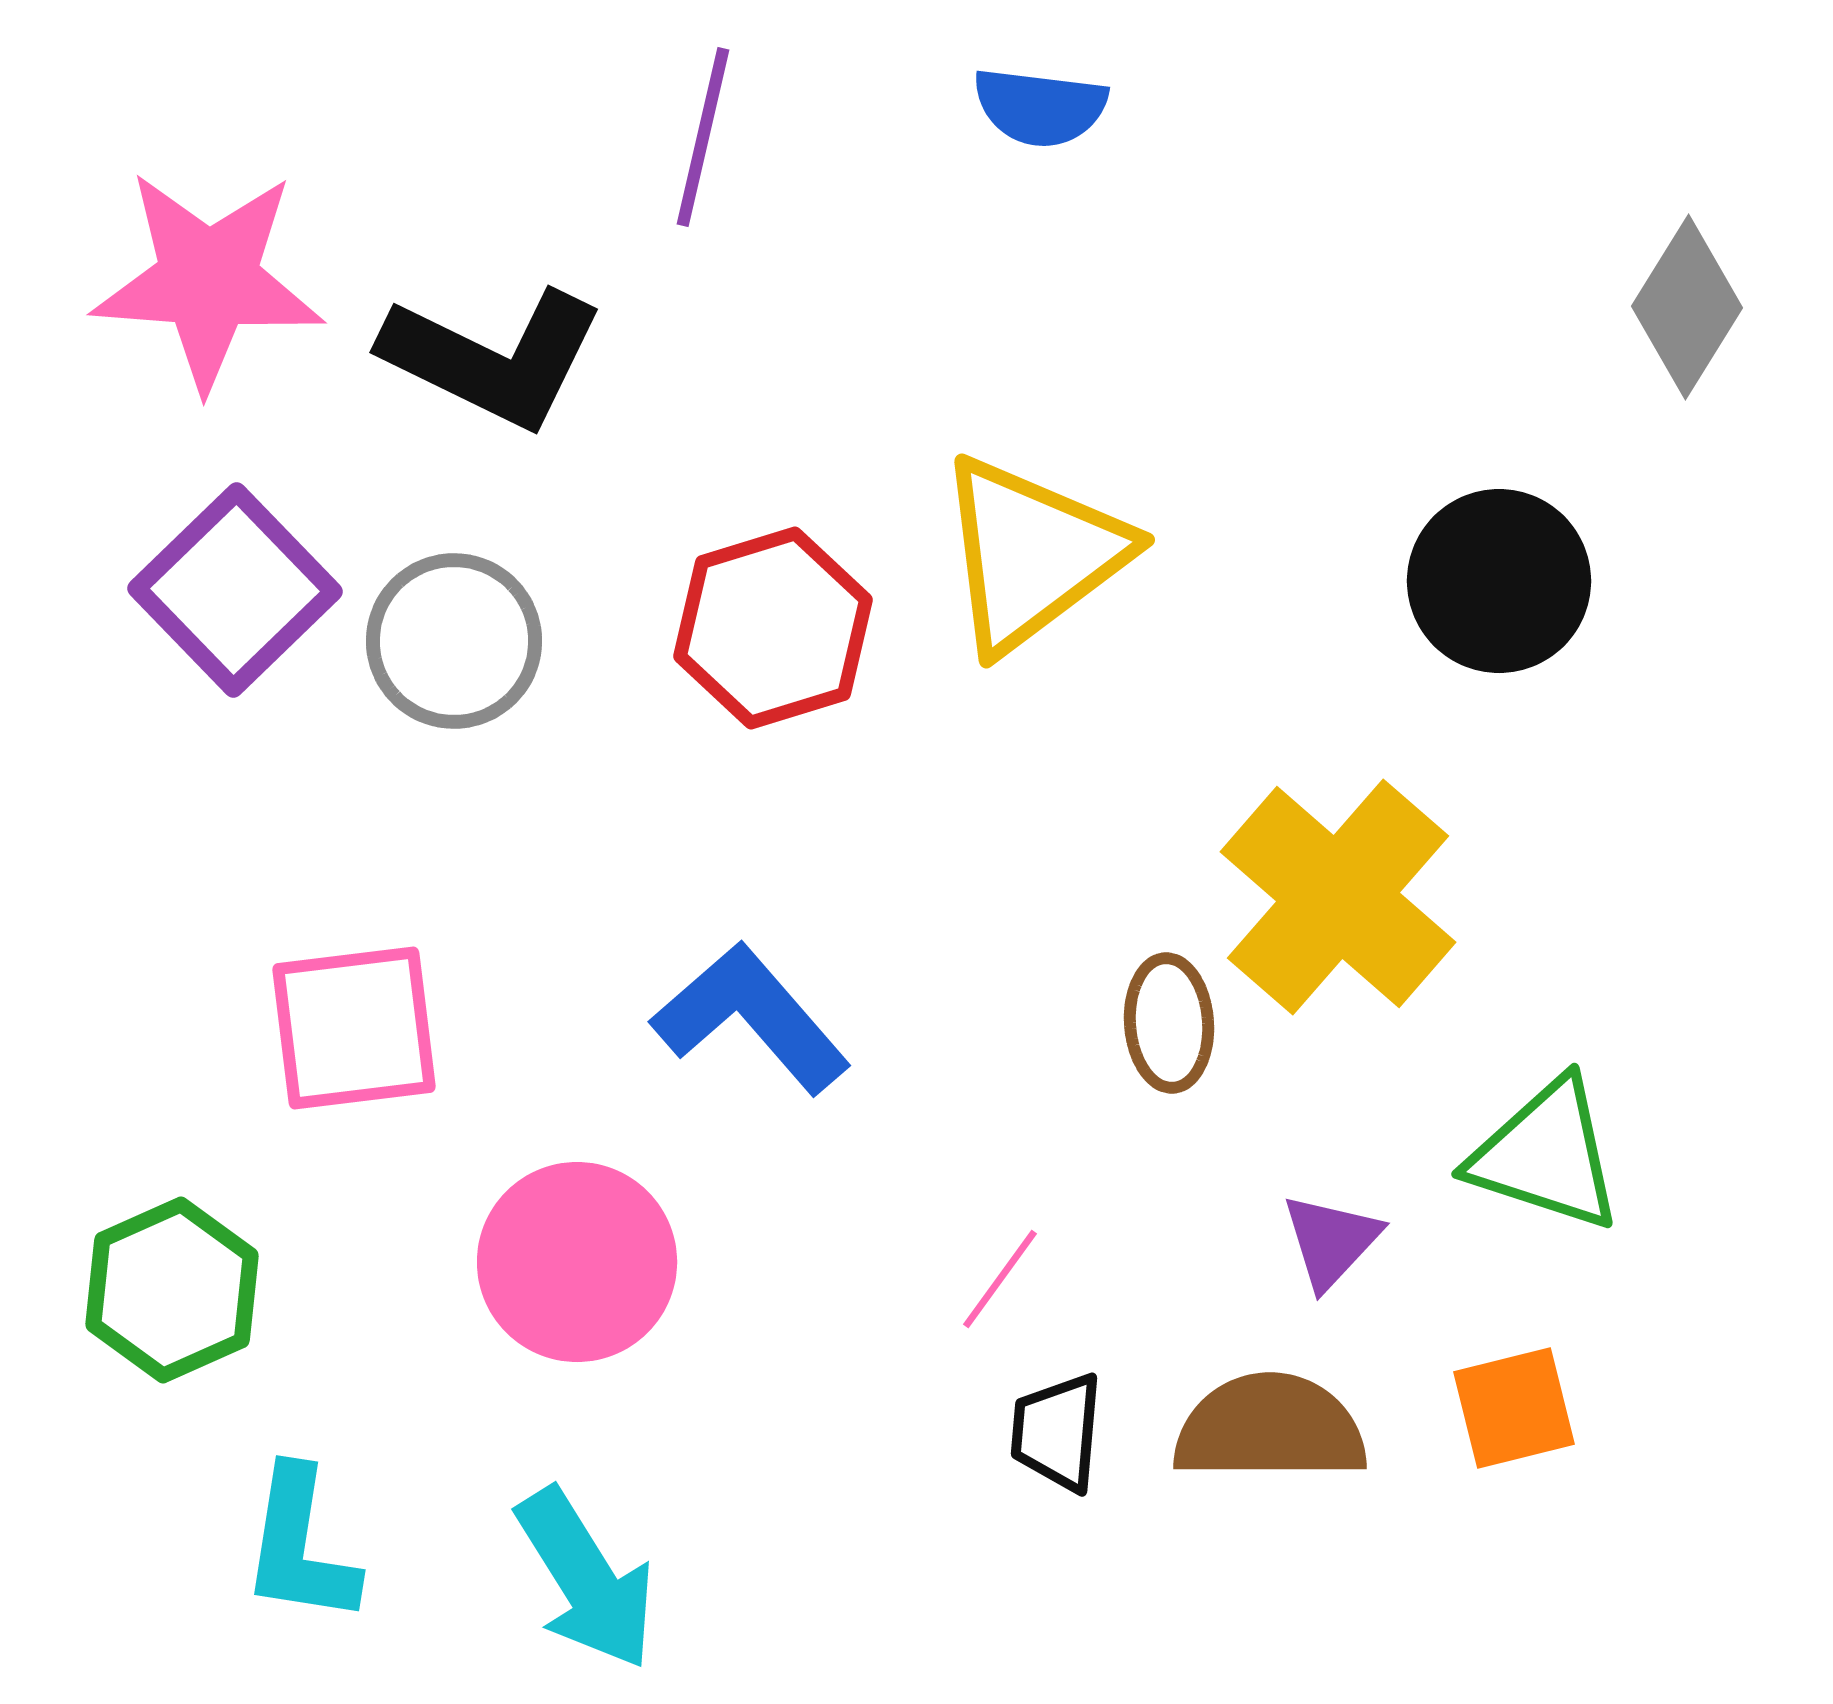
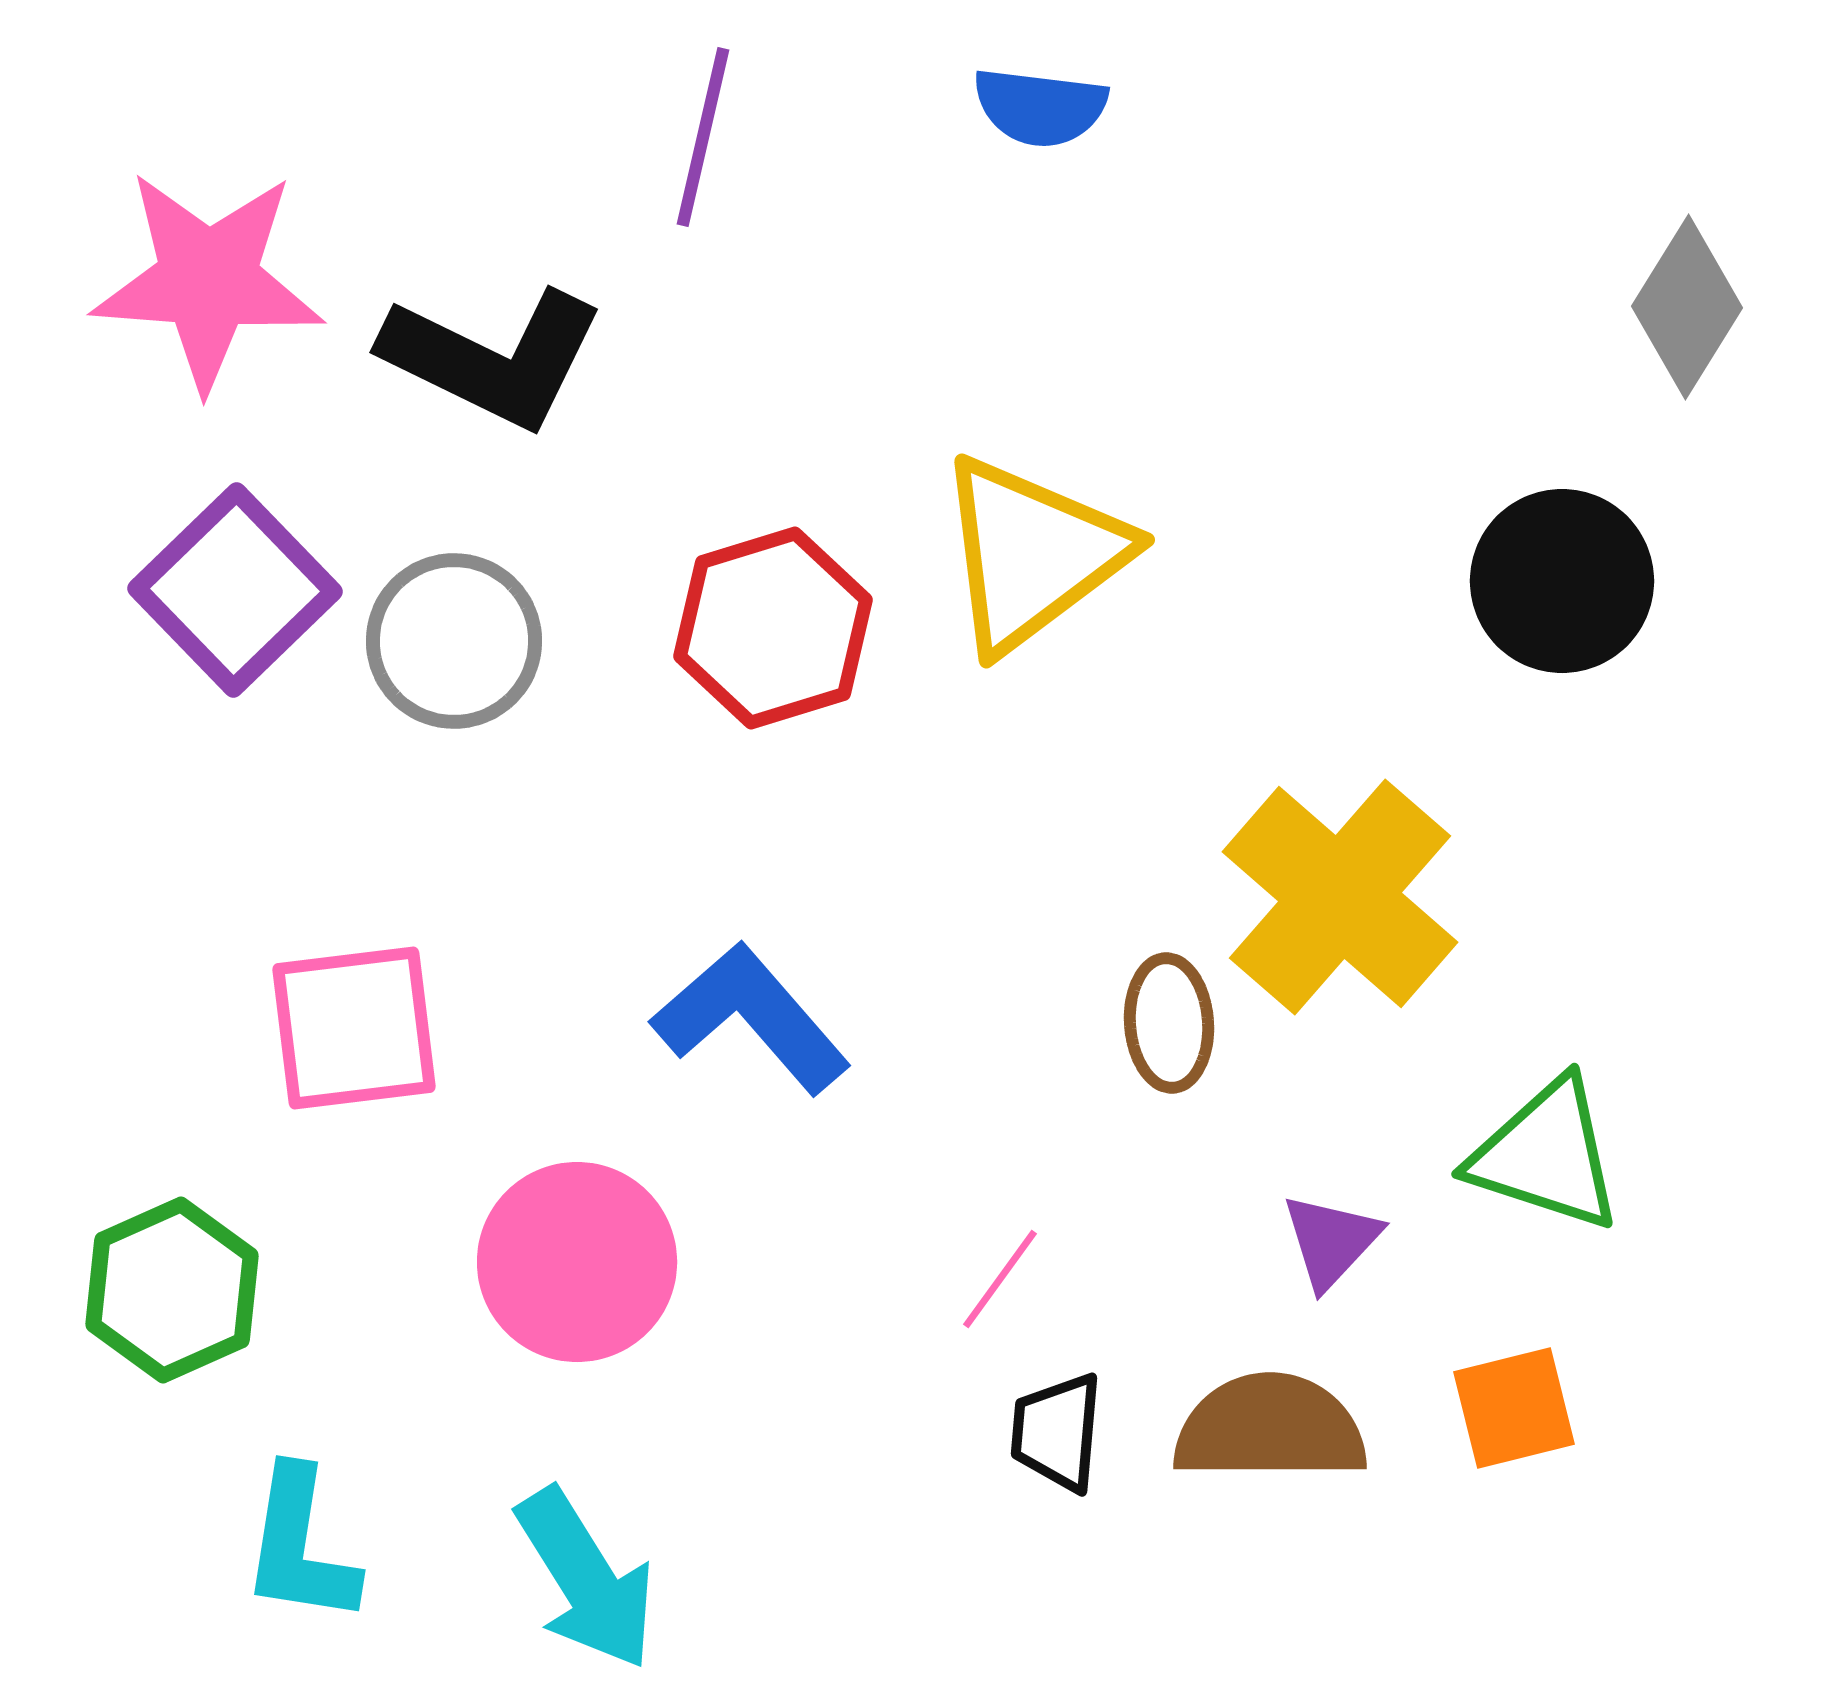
black circle: moved 63 px right
yellow cross: moved 2 px right
